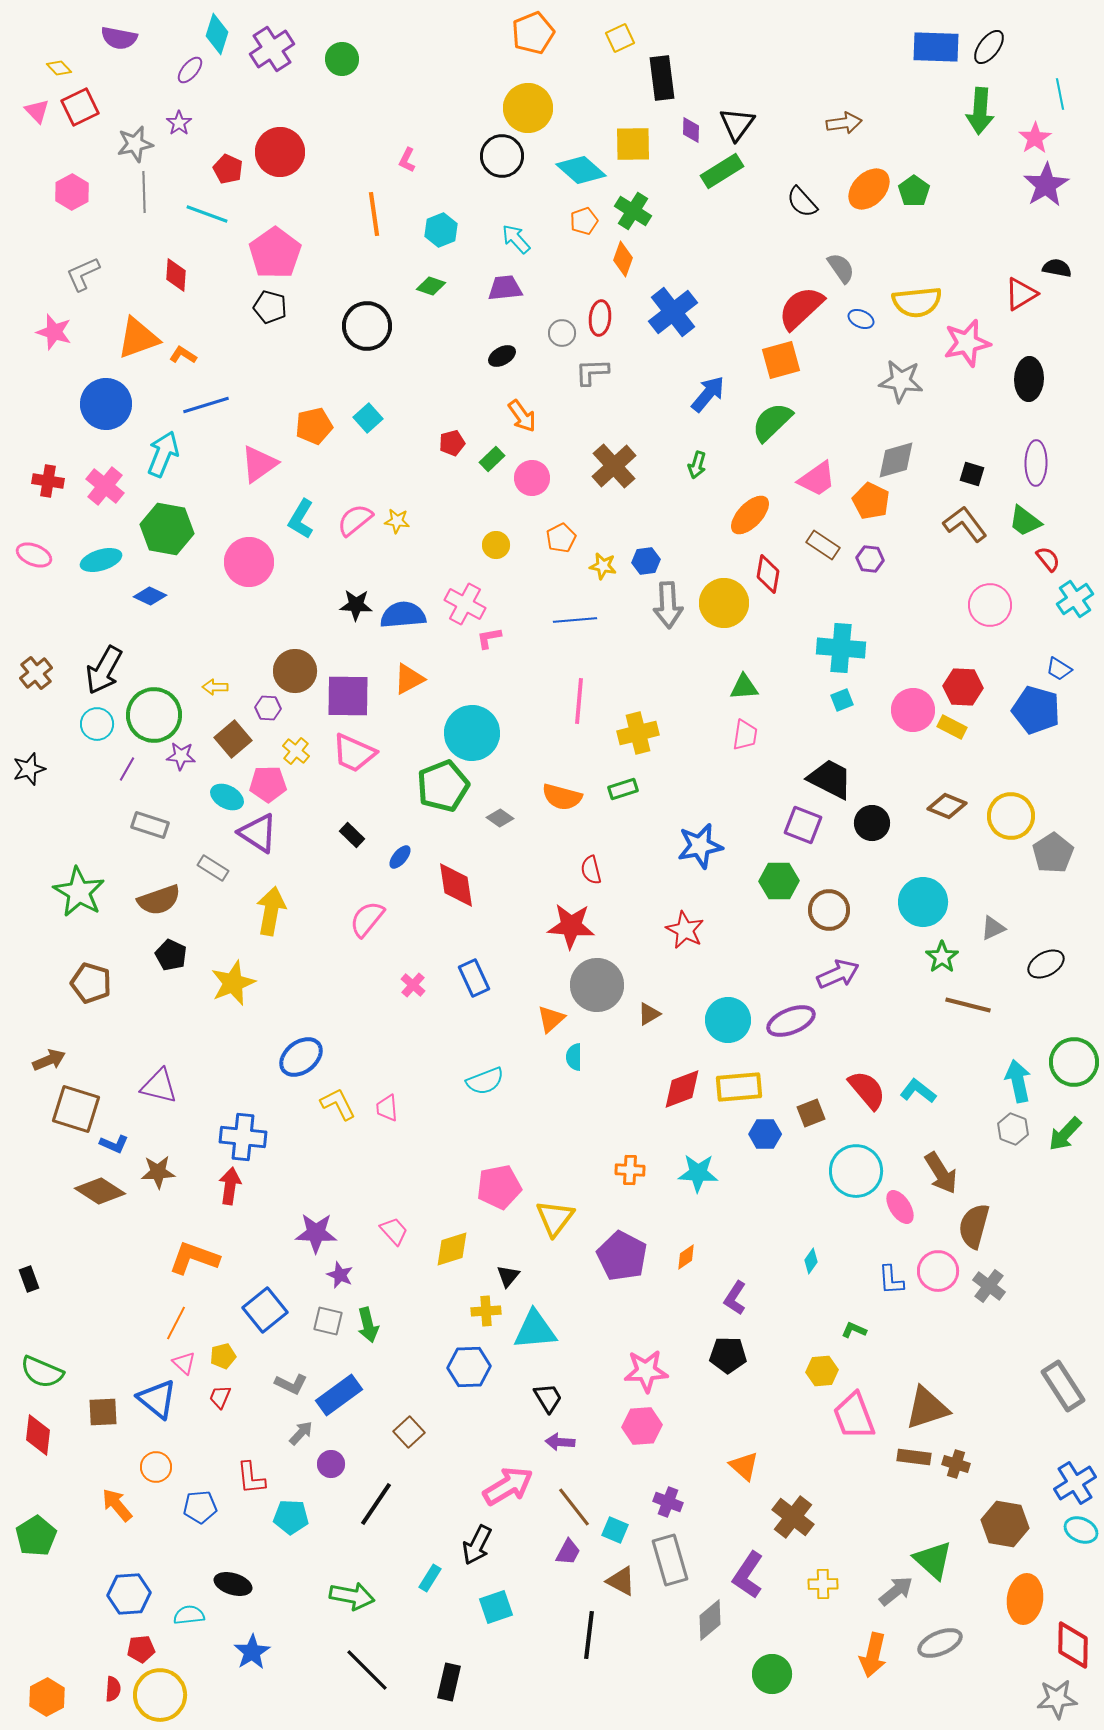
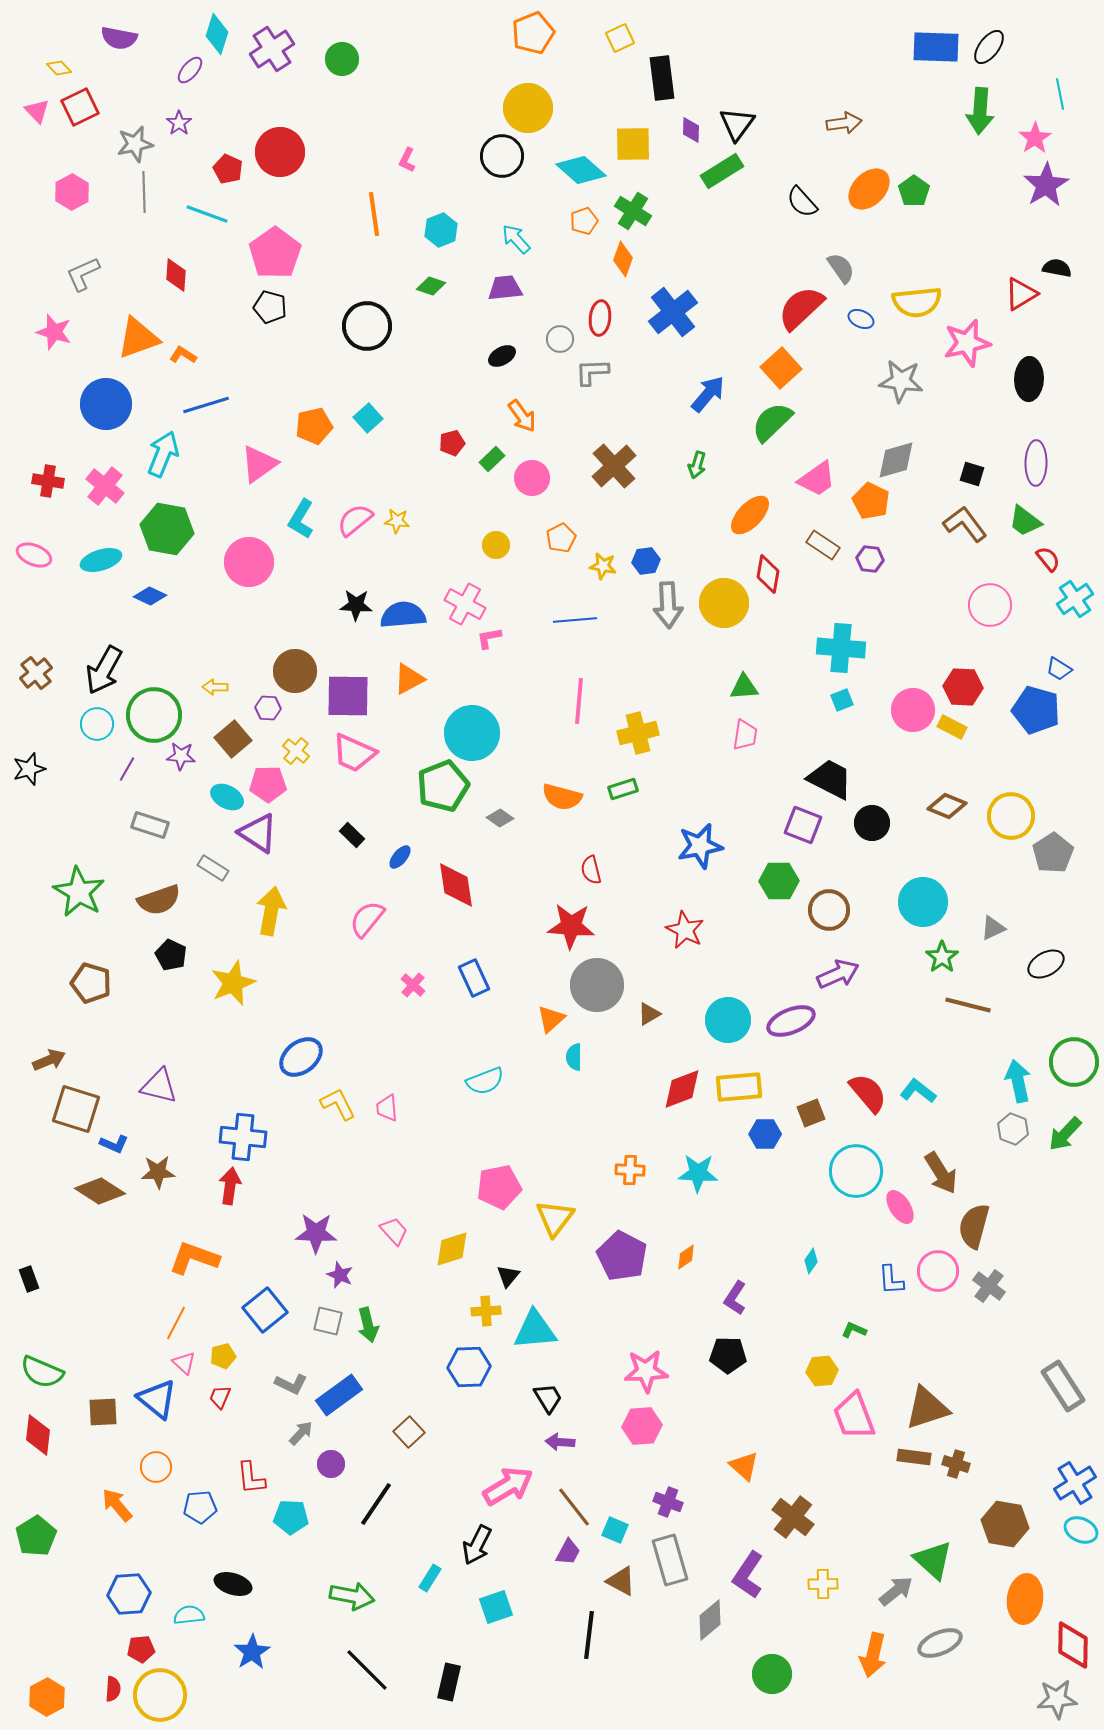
gray circle at (562, 333): moved 2 px left, 6 px down
orange square at (781, 360): moved 8 px down; rotated 27 degrees counterclockwise
red semicircle at (867, 1090): moved 1 px right, 3 px down
